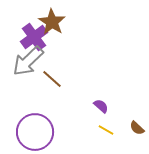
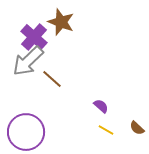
brown star: moved 9 px right; rotated 12 degrees counterclockwise
purple cross: rotated 12 degrees counterclockwise
purple circle: moved 9 px left
